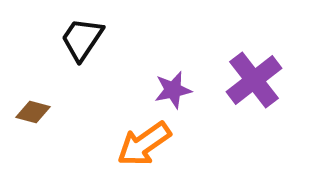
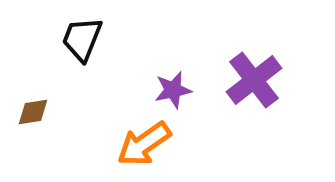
black trapezoid: rotated 12 degrees counterclockwise
brown diamond: rotated 24 degrees counterclockwise
